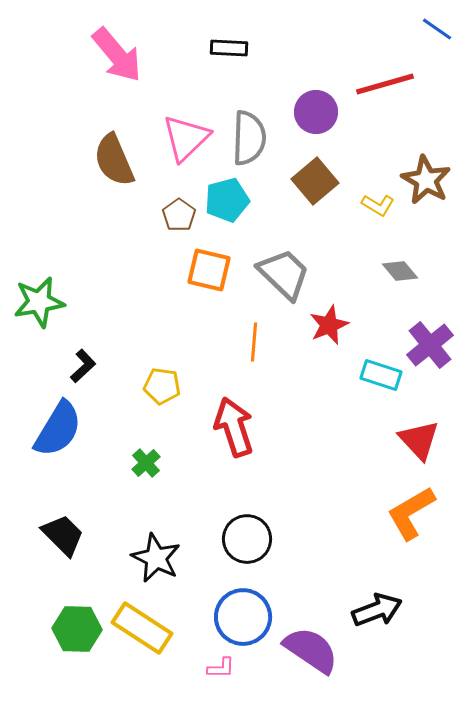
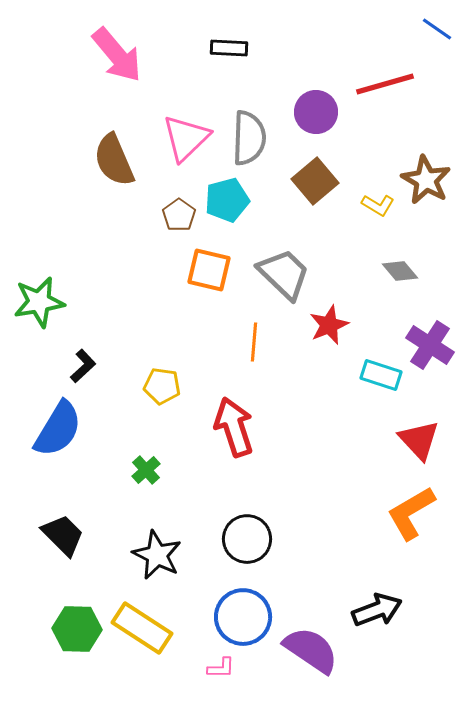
purple cross: rotated 18 degrees counterclockwise
green cross: moved 7 px down
black star: moved 1 px right, 3 px up
